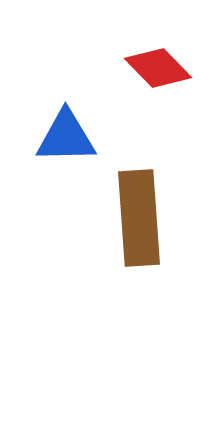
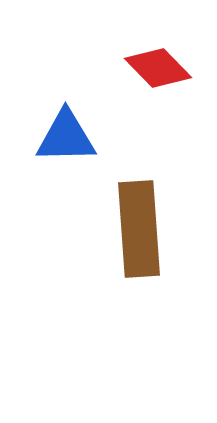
brown rectangle: moved 11 px down
